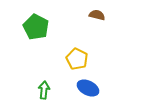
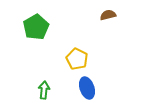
brown semicircle: moved 11 px right; rotated 28 degrees counterclockwise
green pentagon: rotated 15 degrees clockwise
blue ellipse: moved 1 px left; rotated 45 degrees clockwise
